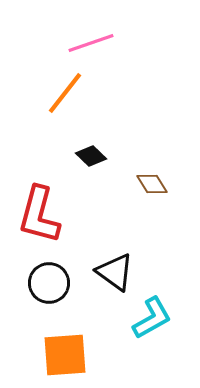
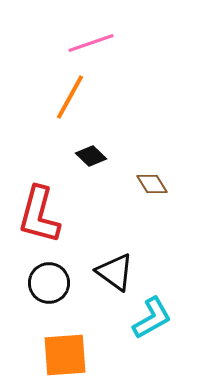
orange line: moved 5 px right, 4 px down; rotated 9 degrees counterclockwise
